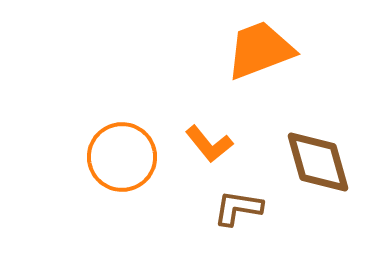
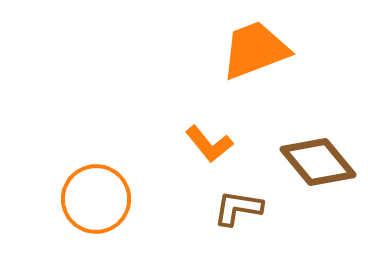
orange trapezoid: moved 5 px left
orange circle: moved 26 px left, 42 px down
brown diamond: rotated 24 degrees counterclockwise
